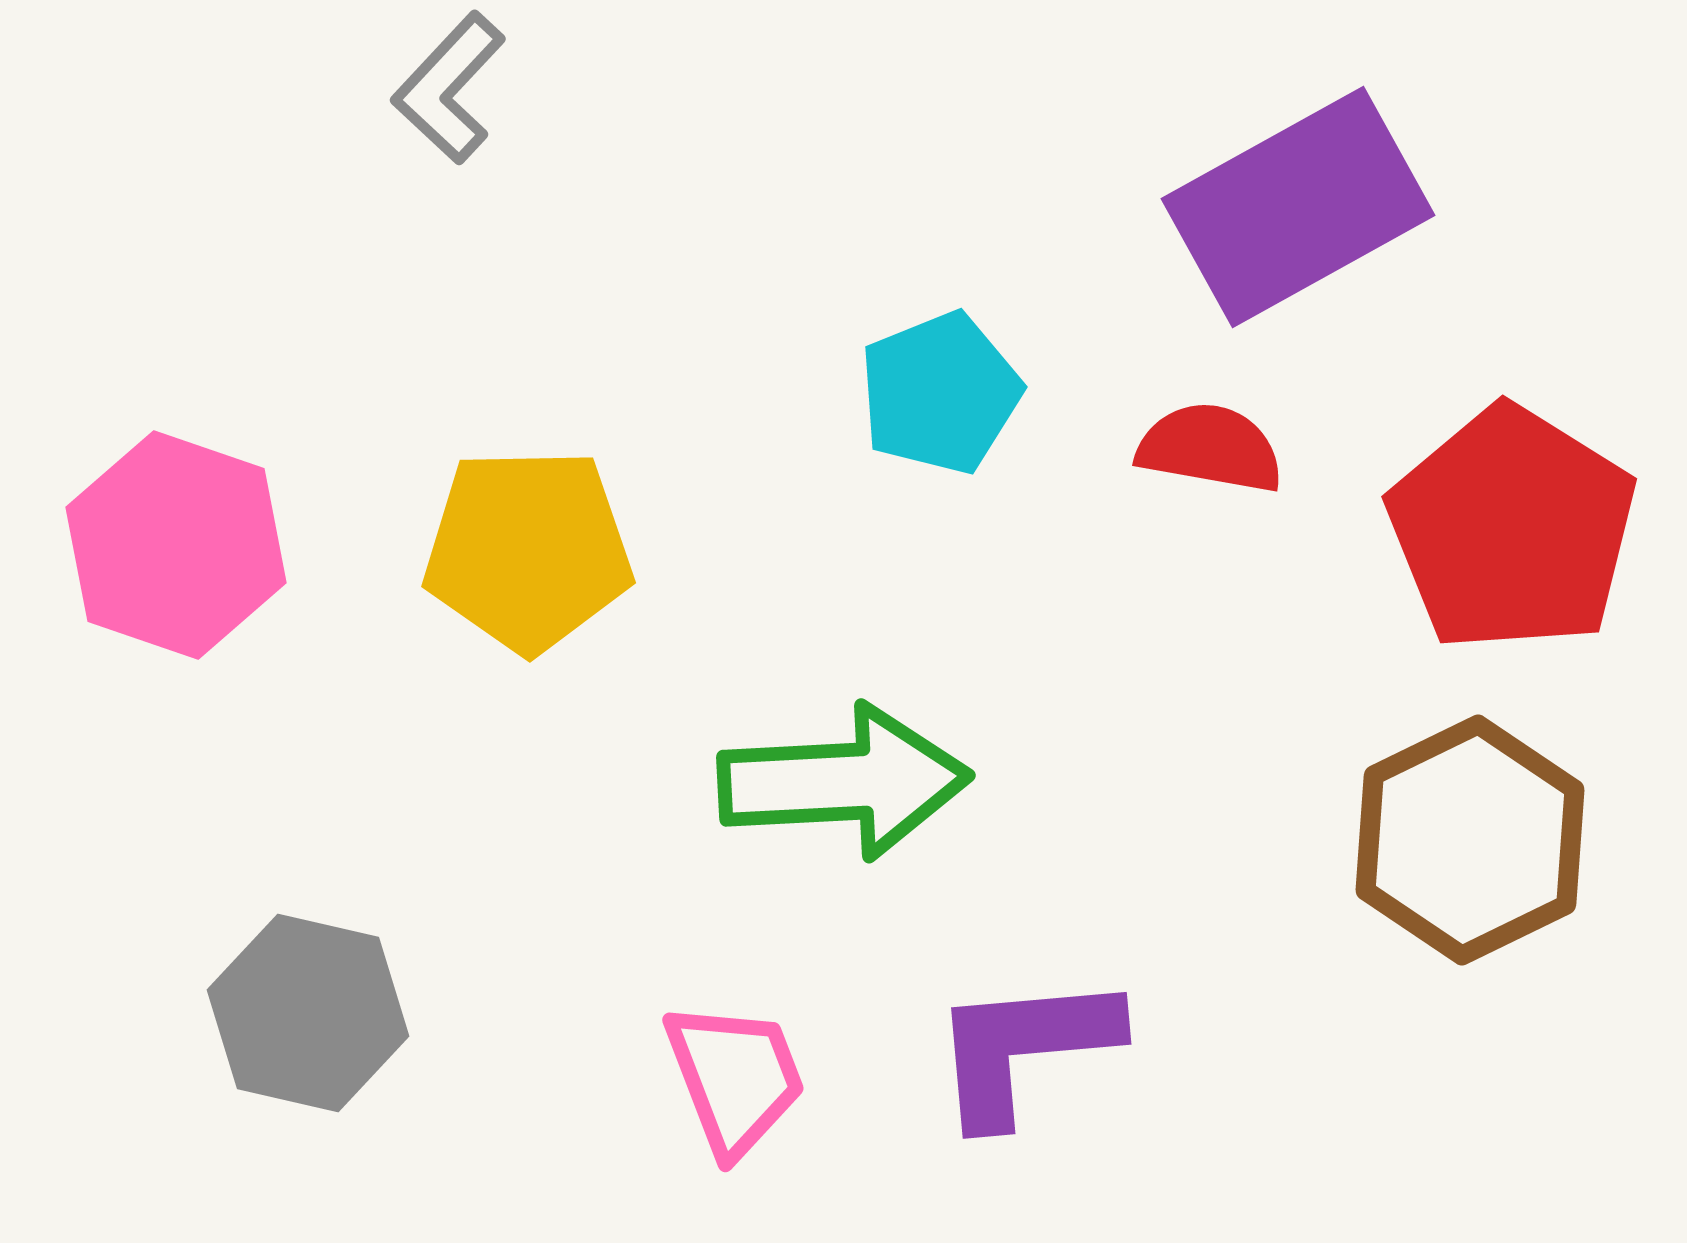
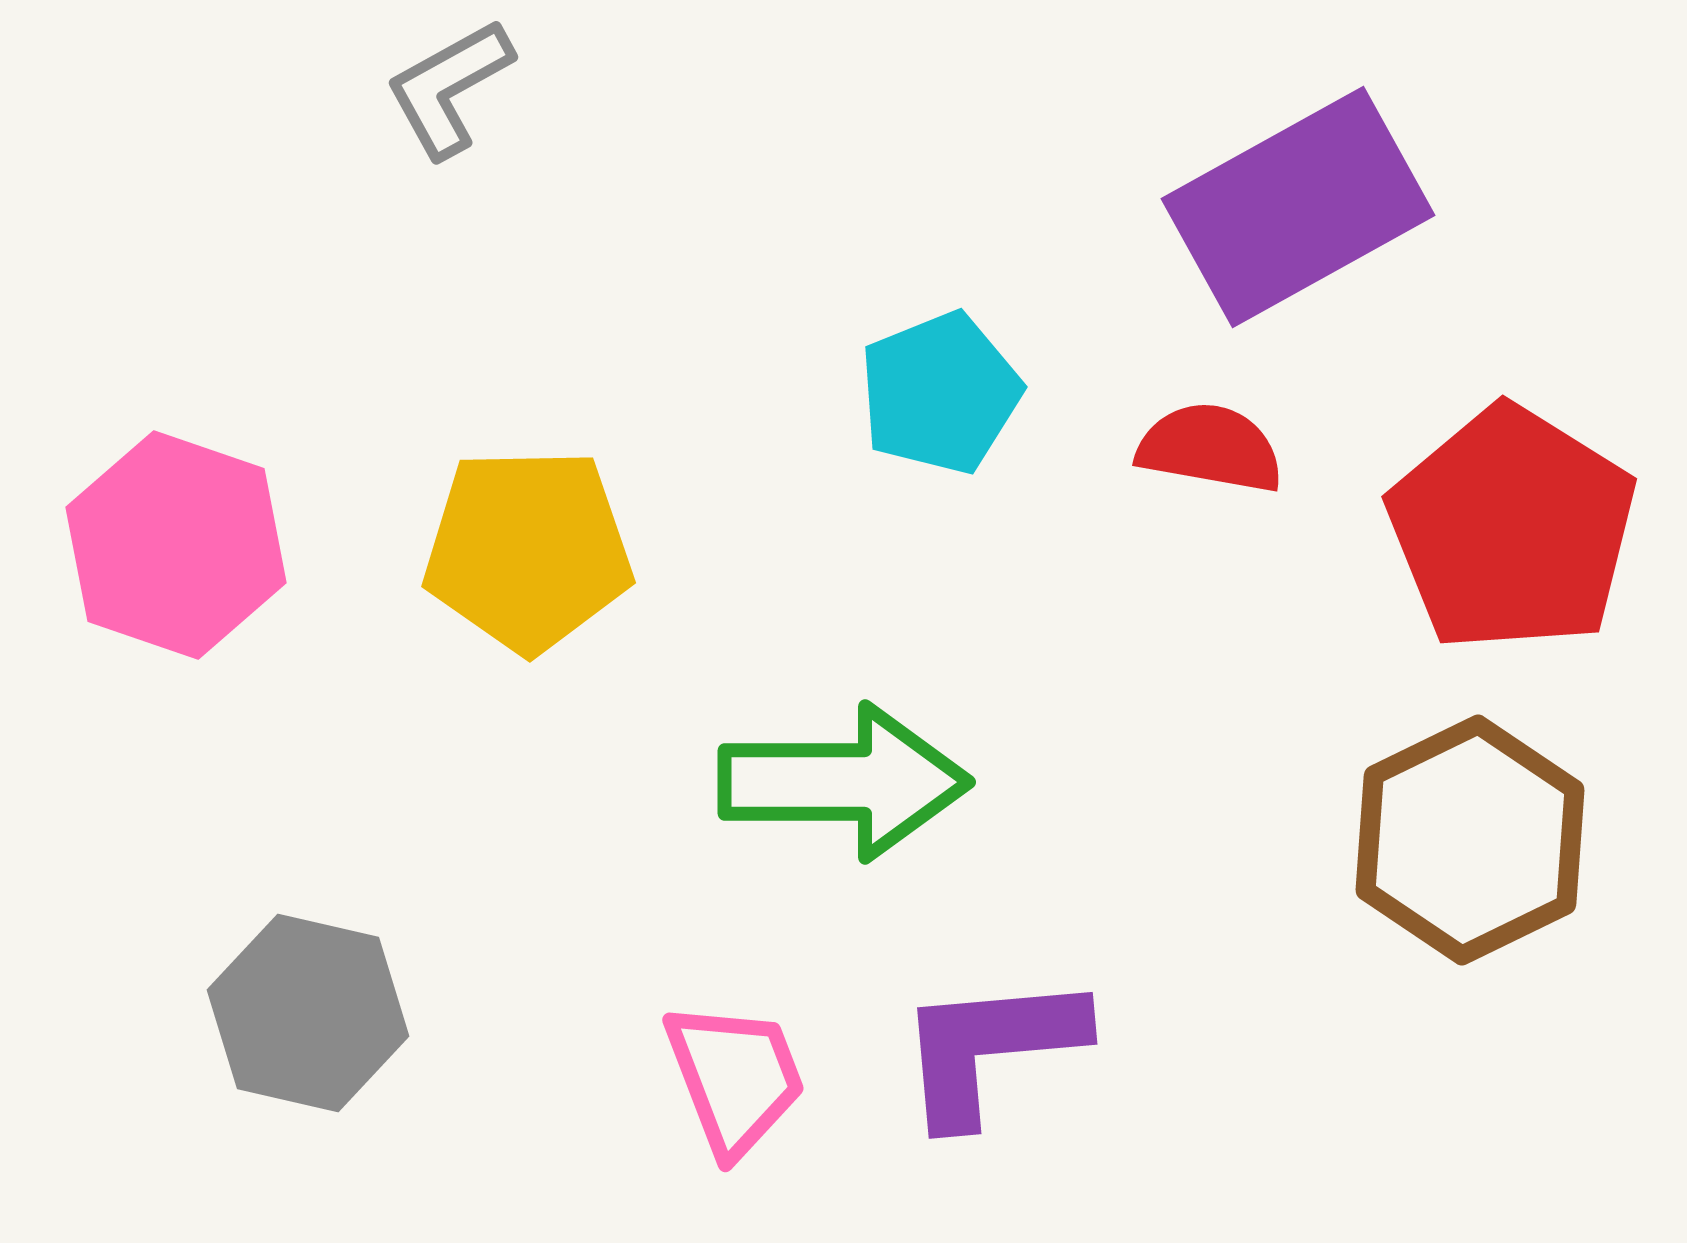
gray L-shape: rotated 18 degrees clockwise
green arrow: rotated 3 degrees clockwise
purple L-shape: moved 34 px left
